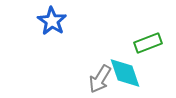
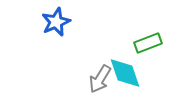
blue star: moved 4 px right, 1 px down; rotated 16 degrees clockwise
